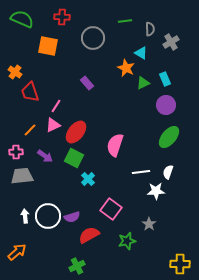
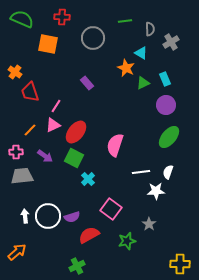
orange square: moved 2 px up
